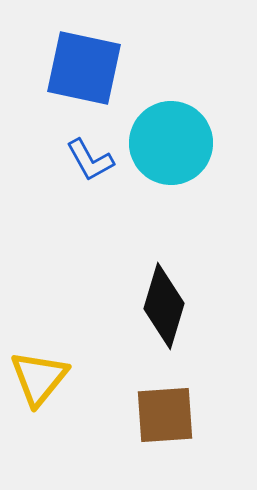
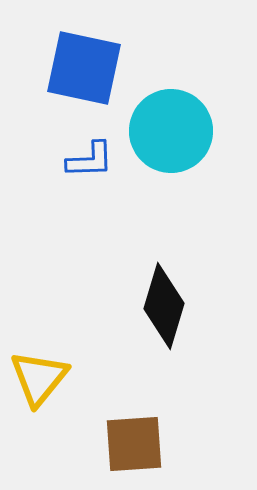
cyan circle: moved 12 px up
blue L-shape: rotated 63 degrees counterclockwise
brown square: moved 31 px left, 29 px down
